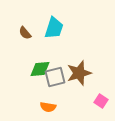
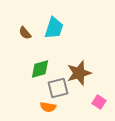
green diamond: rotated 10 degrees counterclockwise
gray square: moved 3 px right, 11 px down
pink square: moved 2 px left, 1 px down
